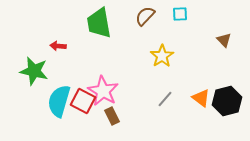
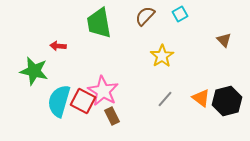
cyan square: rotated 28 degrees counterclockwise
